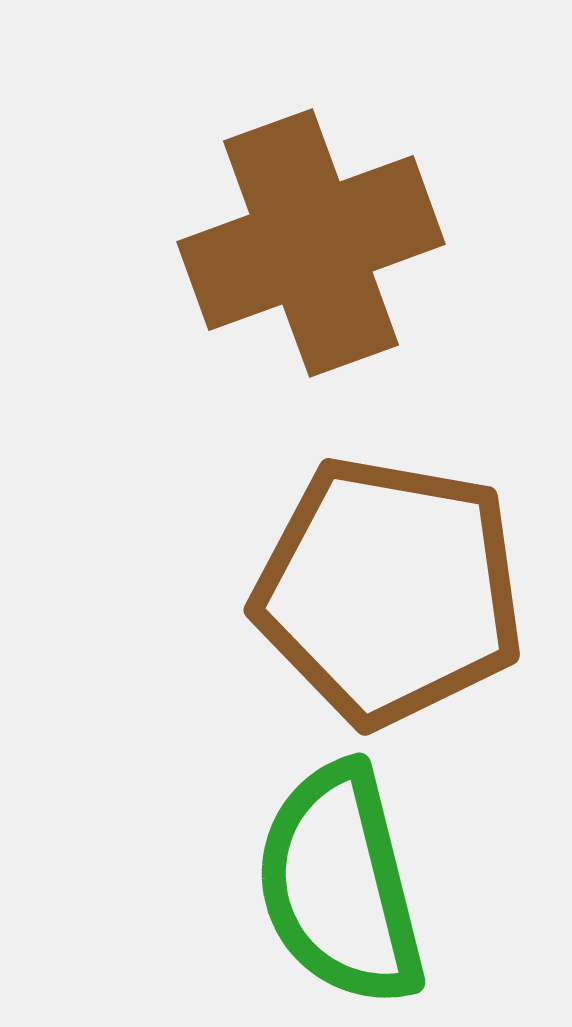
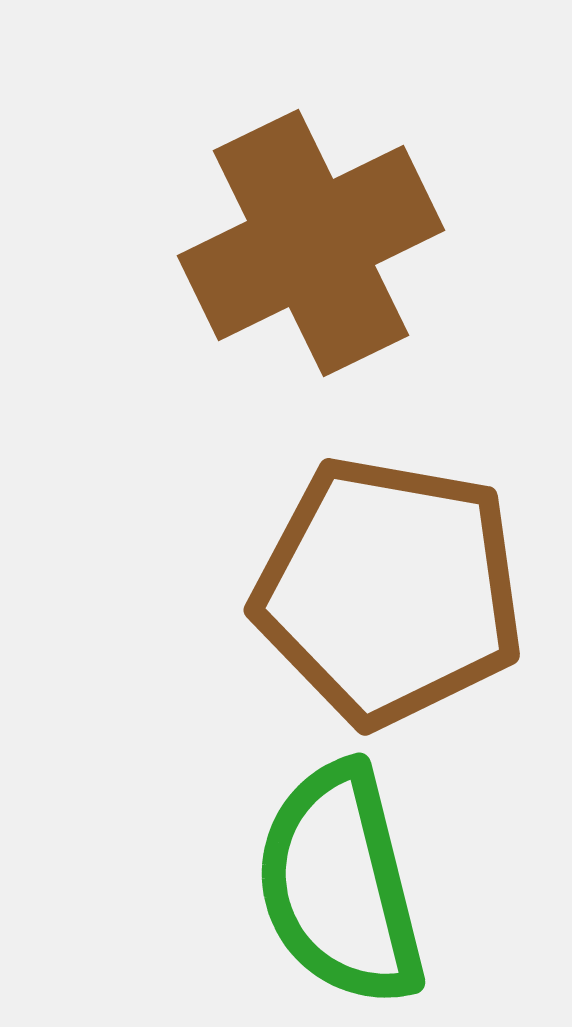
brown cross: rotated 6 degrees counterclockwise
